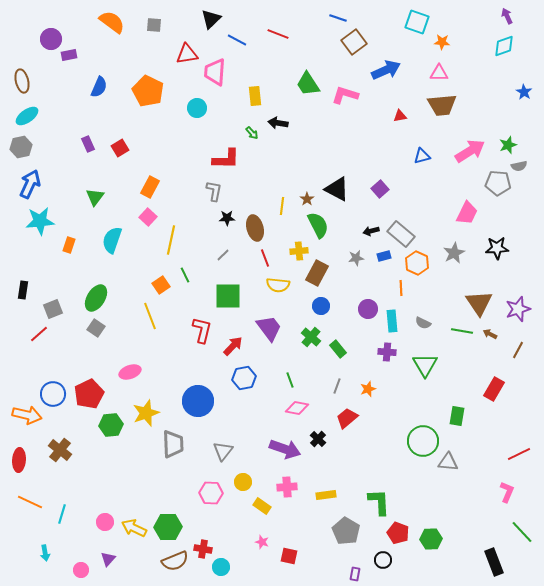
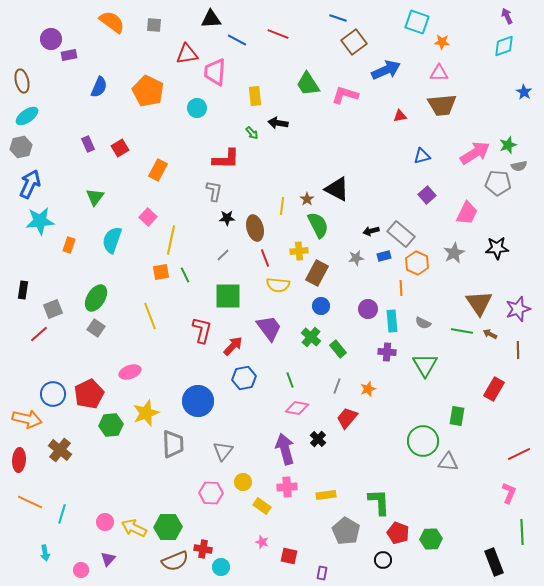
black triangle at (211, 19): rotated 40 degrees clockwise
pink arrow at (470, 151): moved 5 px right, 2 px down
orange rectangle at (150, 187): moved 8 px right, 17 px up
purple square at (380, 189): moved 47 px right, 6 px down
orange square at (161, 285): moved 13 px up; rotated 24 degrees clockwise
brown line at (518, 350): rotated 30 degrees counterclockwise
orange arrow at (27, 415): moved 4 px down
red trapezoid at (347, 418): rotated 10 degrees counterclockwise
purple arrow at (285, 449): rotated 124 degrees counterclockwise
pink L-shape at (507, 492): moved 2 px right, 1 px down
green line at (522, 532): rotated 40 degrees clockwise
purple rectangle at (355, 574): moved 33 px left, 1 px up
